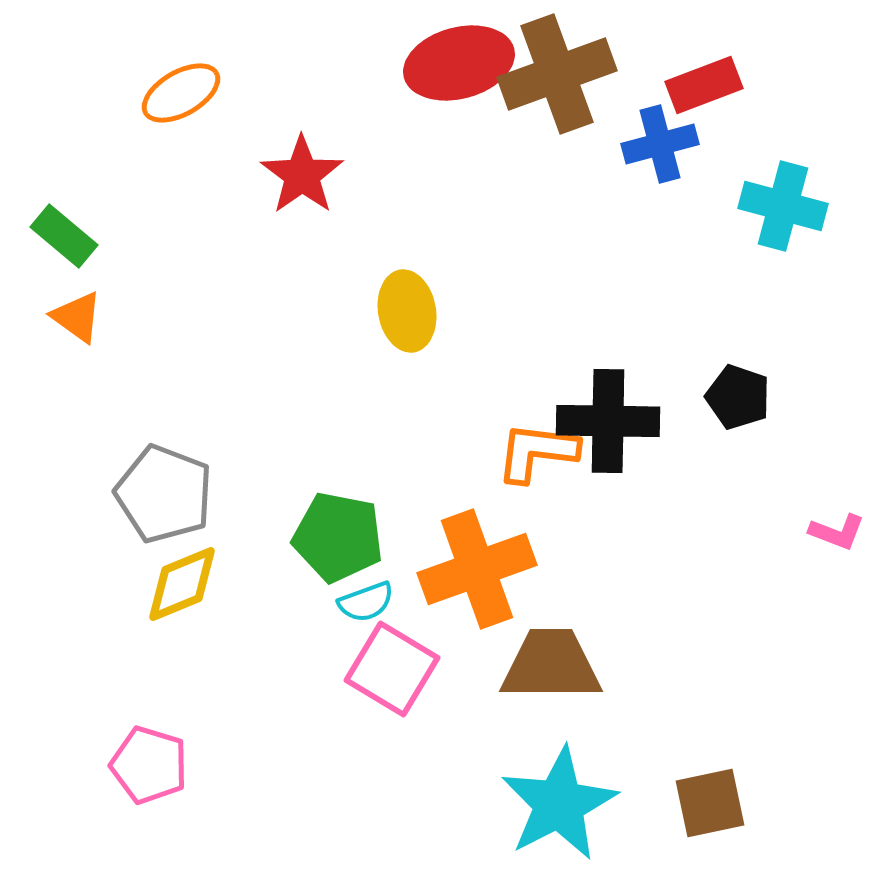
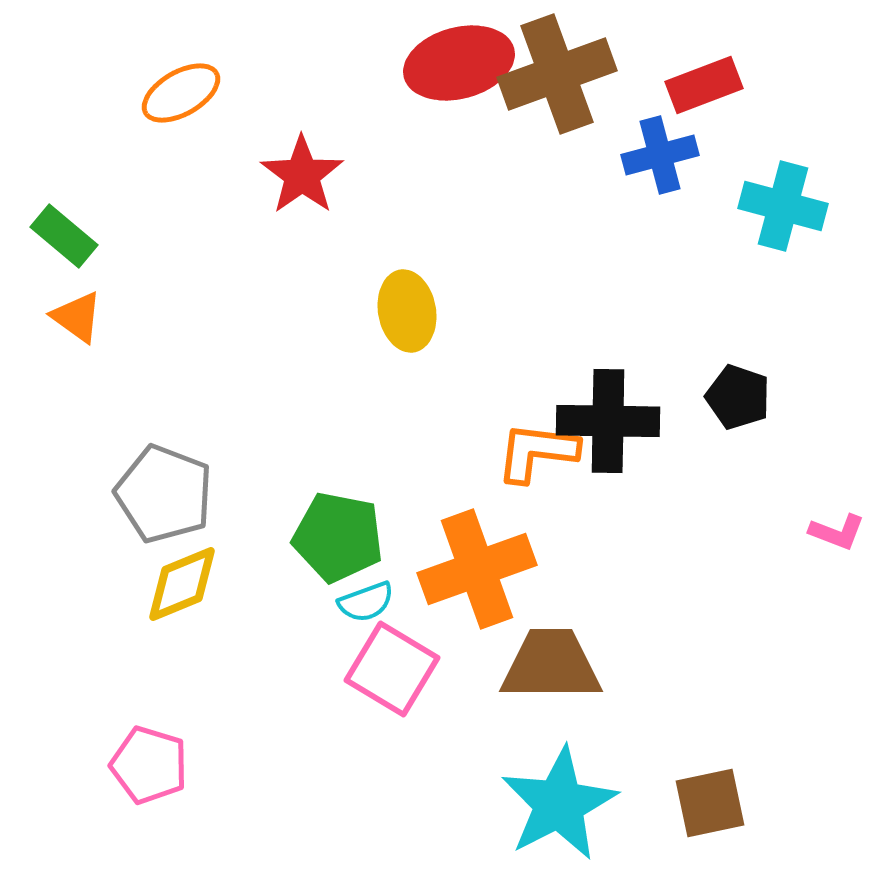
blue cross: moved 11 px down
